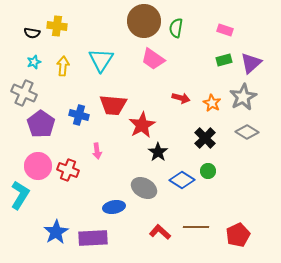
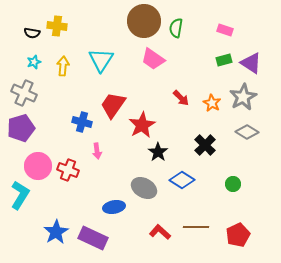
purple triangle: rotated 45 degrees counterclockwise
red arrow: rotated 30 degrees clockwise
red trapezoid: rotated 120 degrees clockwise
blue cross: moved 3 px right, 7 px down
purple pentagon: moved 20 px left, 4 px down; rotated 20 degrees clockwise
black cross: moved 7 px down
green circle: moved 25 px right, 13 px down
purple rectangle: rotated 28 degrees clockwise
